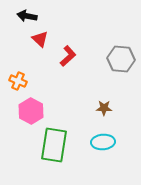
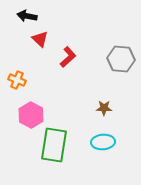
red L-shape: moved 1 px down
orange cross: moved 1 px left, 1 px up
pink hexagon: moved 4 px down
